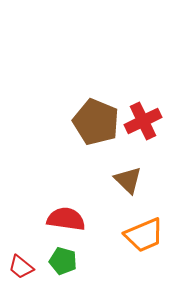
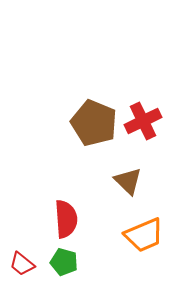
brown pentagon: moved 2 px left, 1 px down
brown triangle: moved 1 px down
red semicircle: rotated 78 degrees clockwise
green pentagon: moved 1 px right, 1 px down
red trapezoid: moved 1 px right, 3 px up
